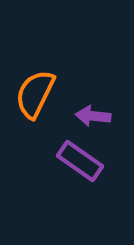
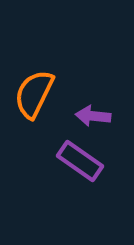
orange semicircle: moved 1 px left
